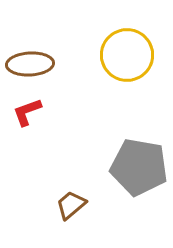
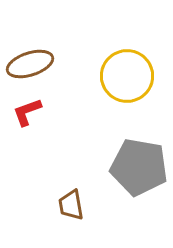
yellow circle: moved 21 px down
brown ellipse: rotated 15 degrees counterclockwise
brown trapezoid: rotated 60 degrees counterclockwise
